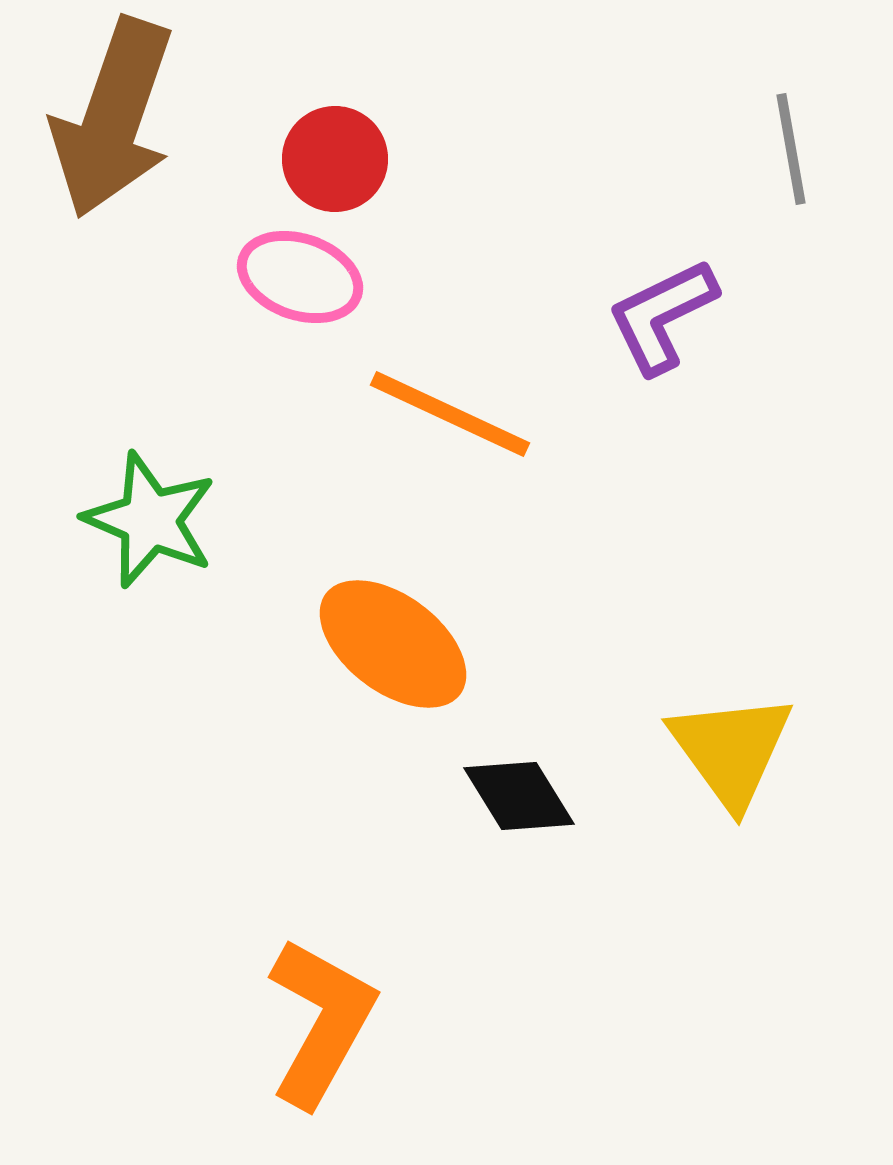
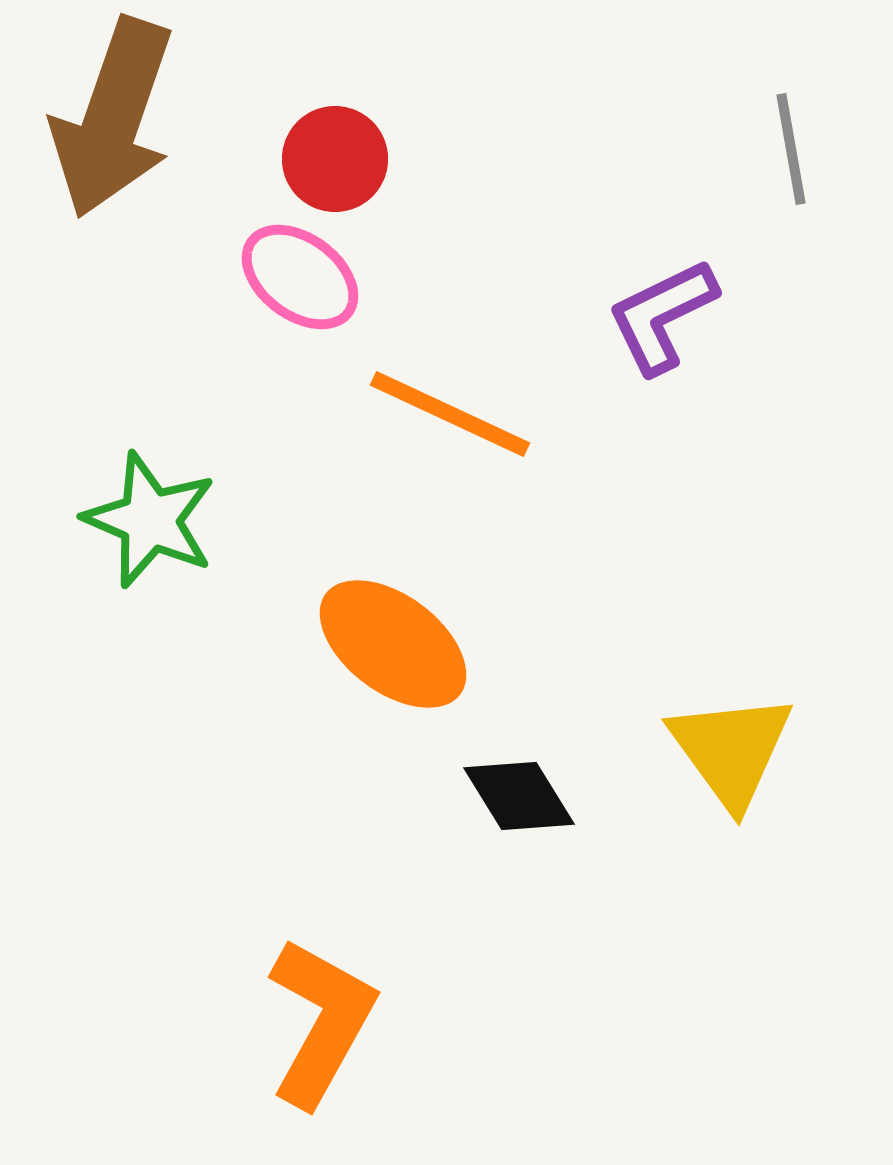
pink ellipse: rotated 18 degrees clockwise
